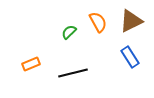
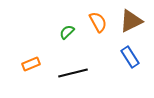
green semicircle: moved 2 px left
